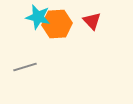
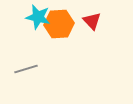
orange hexagon: moved 2 px right
gray line: moved 1 px right, 2 px down
